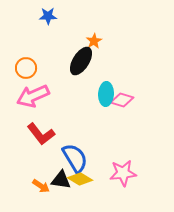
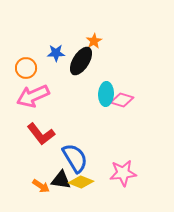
blue star: moved 8 px right, 37 px down
yellow diamond: moved 1 px right, 3 px down; rotated 10 degrees counterclockwise
